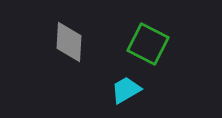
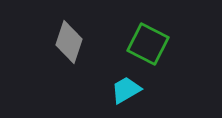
gray diamond: rotated 15 degrees clockwise
